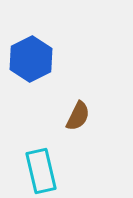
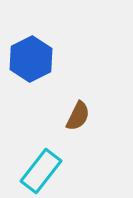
cyan rectangle: rotated 51 degrees clockwise
